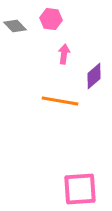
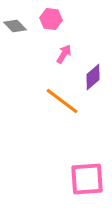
pink arrow: rotated 24 degrees clockwise
purple diamond: moved 1 px left, 1 px down
orange line: moved 2 px right; rotated 27 degrees clockwise
pink square: moved 7 px right, 10 px up
